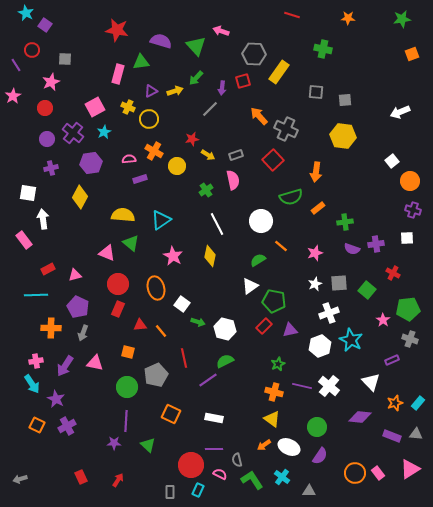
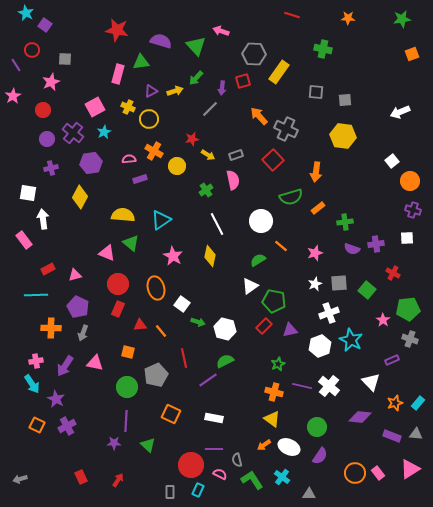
red circle at (45, 108): moved 2 px left, 2 px down
gray triangle at (309, 491): moved 3 px down
